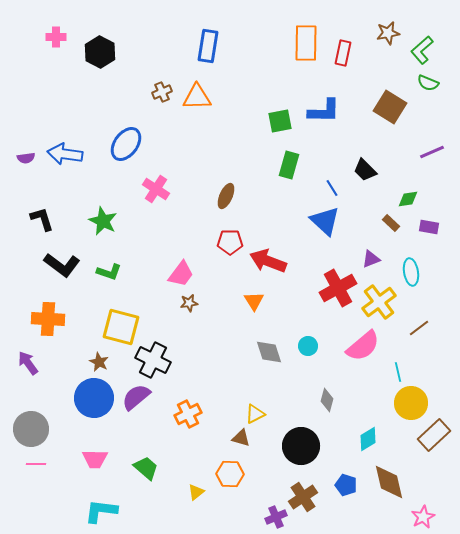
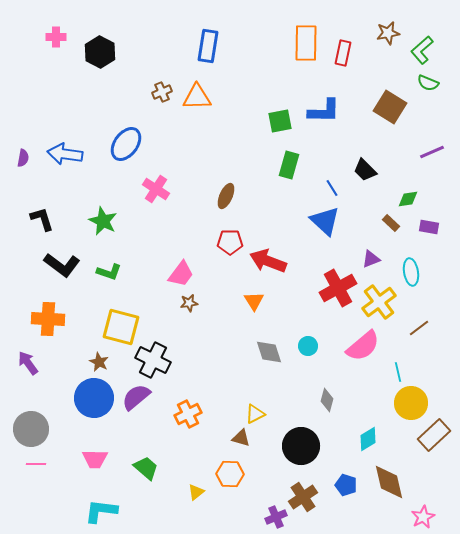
purple semicircle at (26, 158): moved 3 px left; rotated 72 degrees counterclockwise
